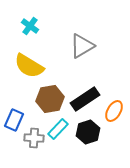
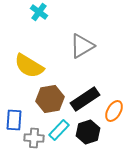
cyan cross: moved 9 px right, 14 px up
blue rectangle: rotated 20 degrees counterclockwise
cyan rectangle: moved 1 px right, 1 px down
